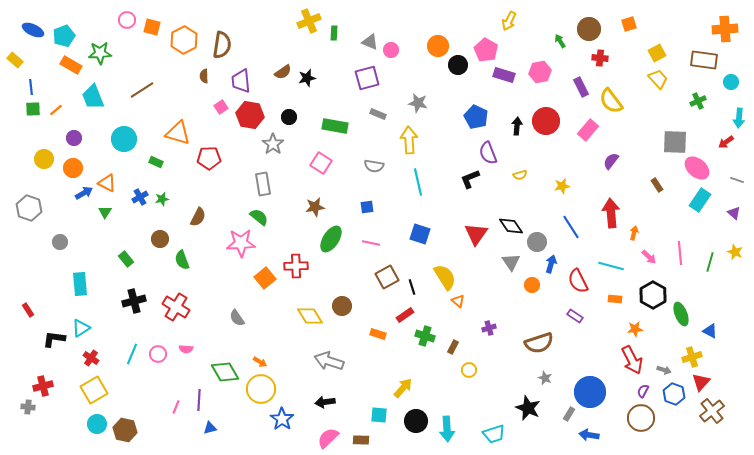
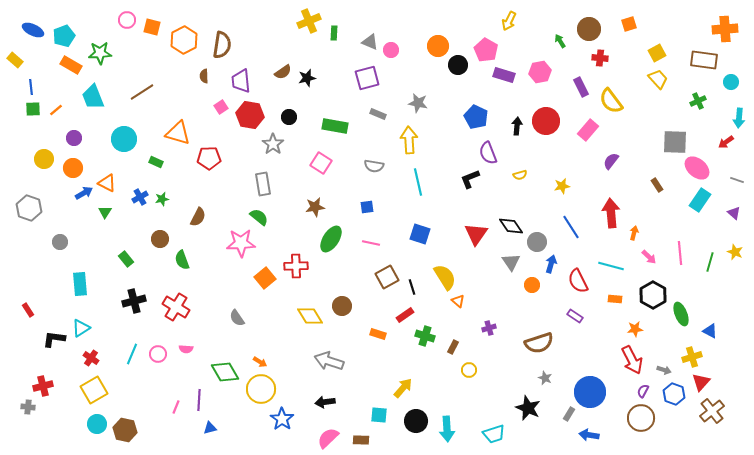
brown line at (142, 90): moved 2 px down
